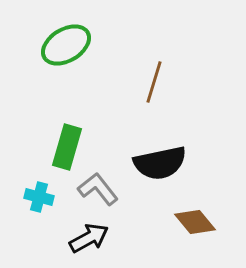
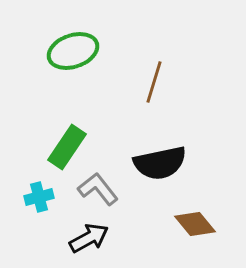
green ellipse: moved 7 px right, 6 px down; rotated 12 degrees clockwise
green rectangle: rotated 18 degrees clockwise
cyan cross: rotated 28 degrees counterclockwise
brown diamond: moved 2 px down
